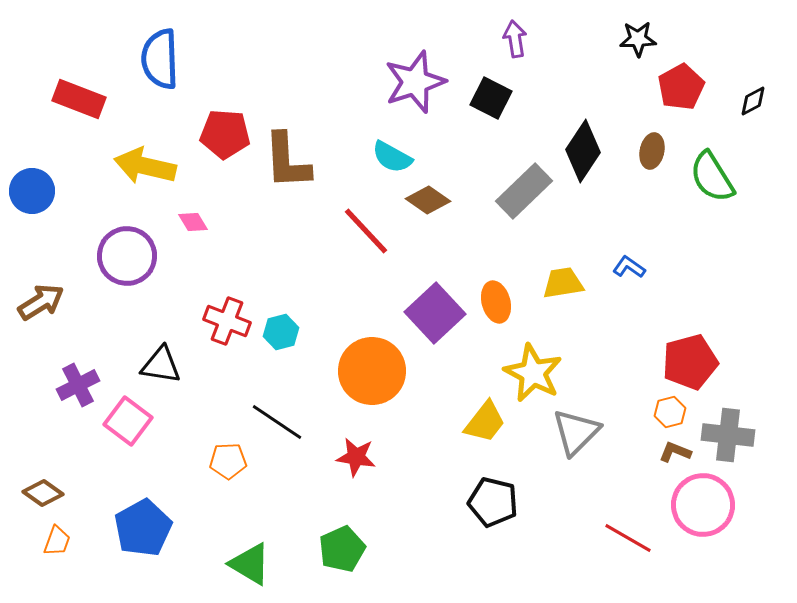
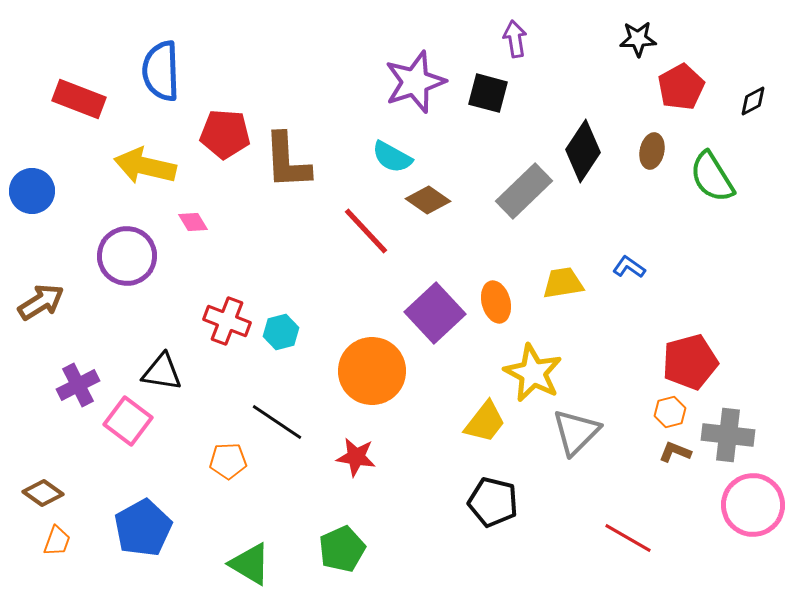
blue semicircle at (160, 59): moved 1 px right, 12 px down
black square at (491, 98): moved 3 px left, 5 px up; rotated 12 degrees counterclockwise
black triangle at (161, 365): moved 1 px right, 7 px down
pink circle at (703, 505): moved 50 px right
